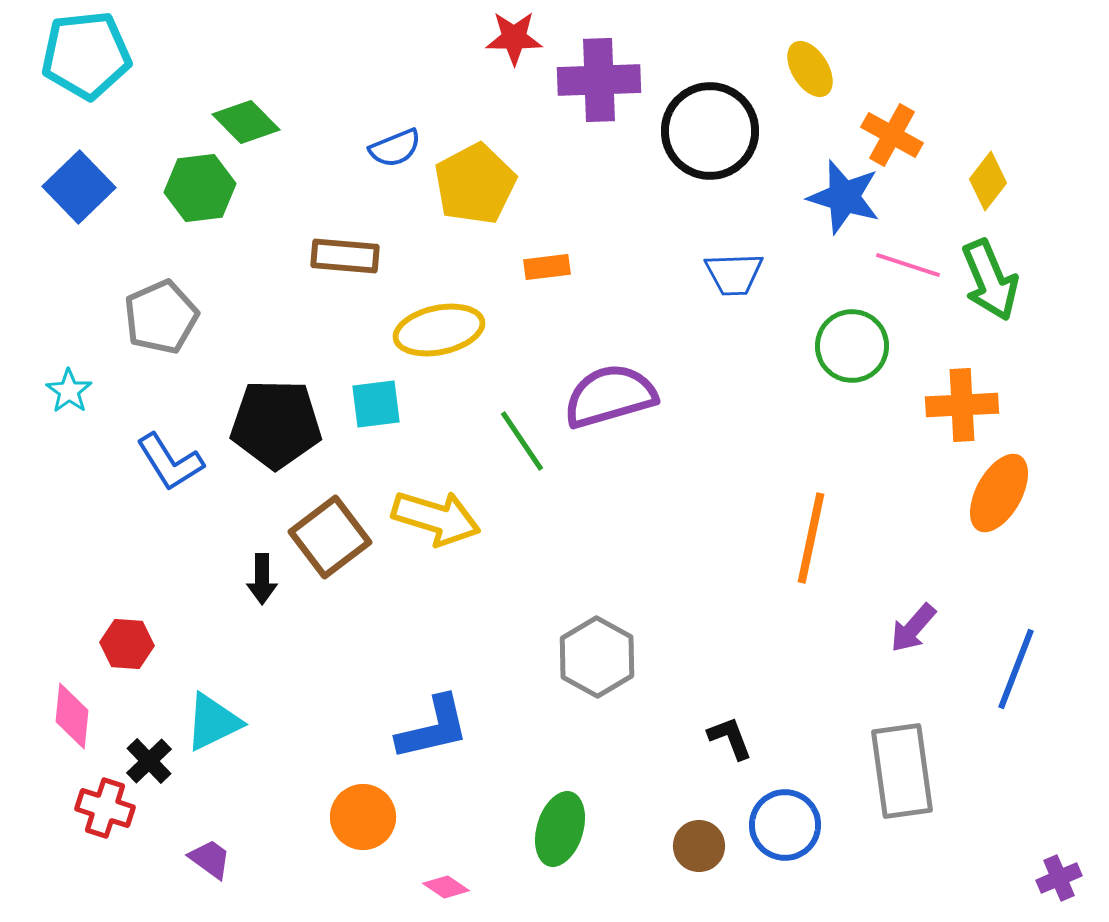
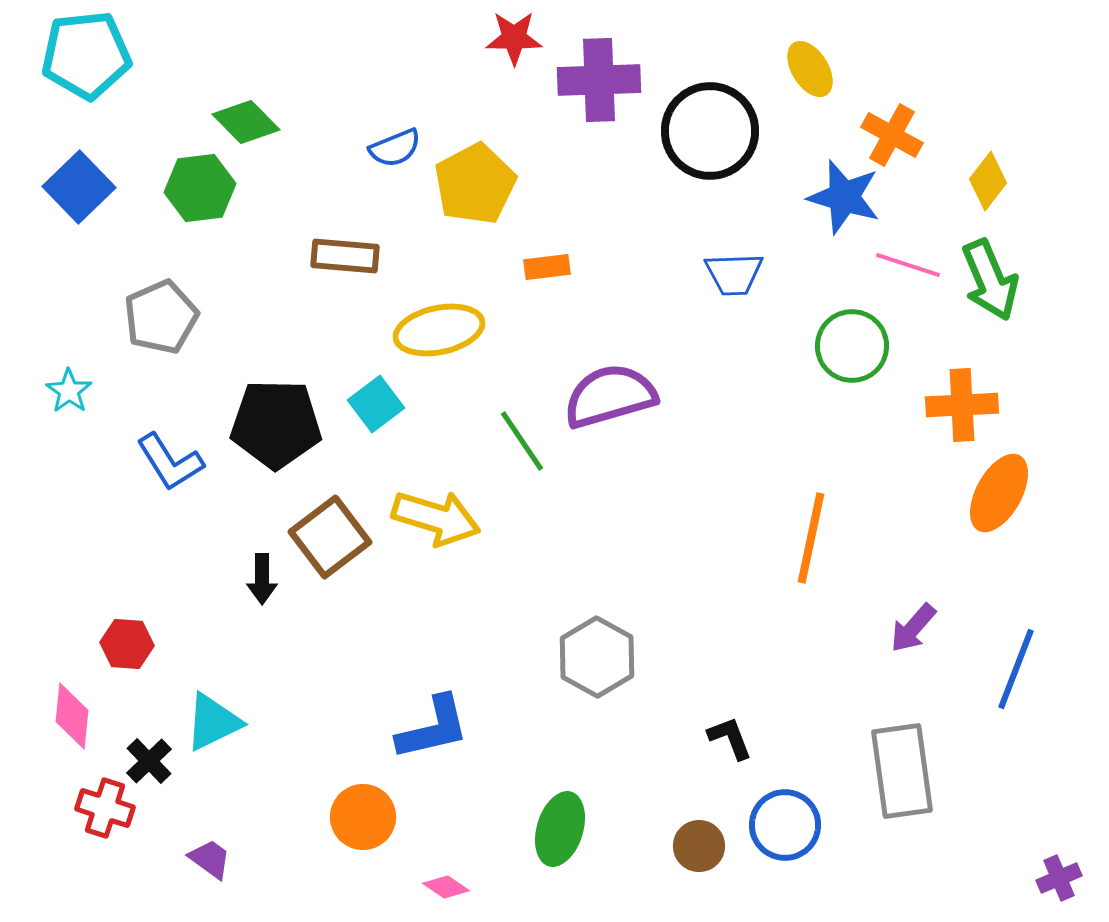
cyan square at (376, 404): rotated 30 degrees counterclockwise
